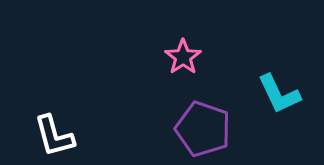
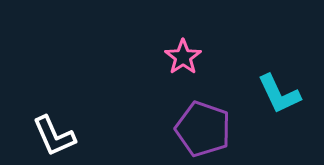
white L-shape: rotated 9 degrees counterclockwise
